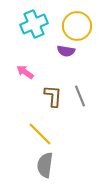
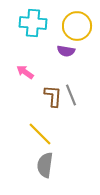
cyan cross: moved 1 px left, 1 px up; rotated 28 degrees clockwise
gray line: moved 9 px left, 1 px up
